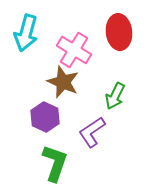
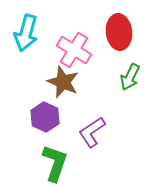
green arrow: moved 15 px right, 19 px up
